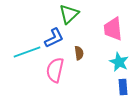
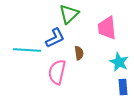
pink trapezoid: moved 6 px left, 1 px up
blue L-shape: moved 1 px right
cyan line: moved 2 px up; rotated 24 degrees clockwise
pink semicircle: moved 2 px right, 2 px down
